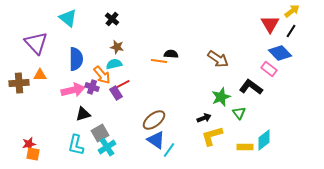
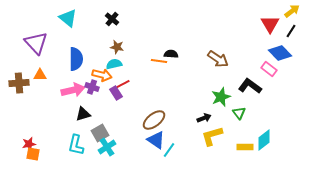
orange arrow: rotated 36 degrees counterclockwise
black L-shape: moved 1 px left, 1 px up
